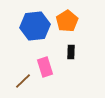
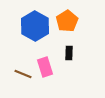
blue hexagon: rotated 24 degrees counterclockwise
black rectangle: moved 2 px left, 1 px down
brown line: moved 7 px up; rotated 66 degrees clockwise
